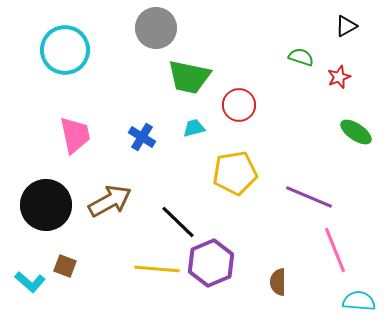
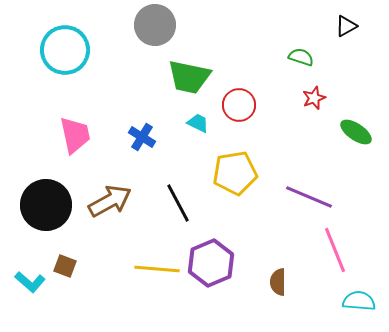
gray circle: moved 1 px left, 3 px up
red star: moved 25 px left, 21 px down
cyan trapezoid: moved 4 px right, 5 px up; rotated 40 degrees clockwise
black line: moved 19 px up; rotated 18 degrees clockwise
